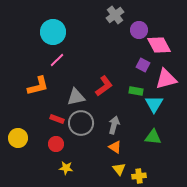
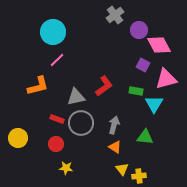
green triangle: moved 8 px left
yellow triangle: moved 3 px right
